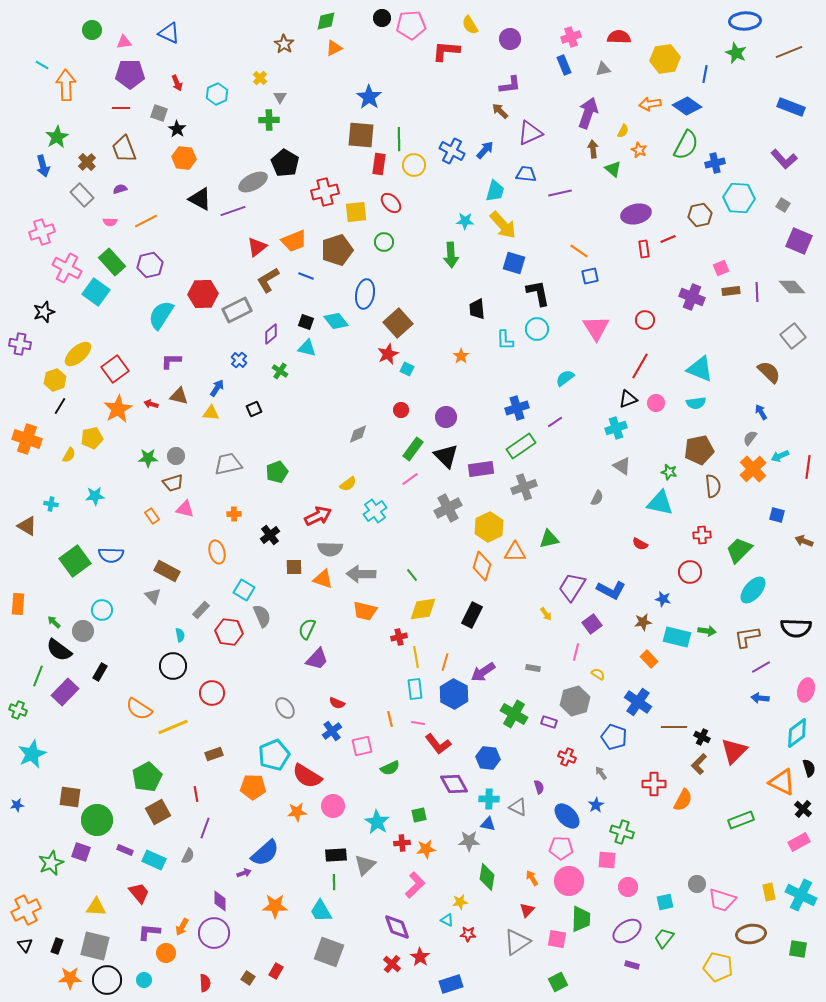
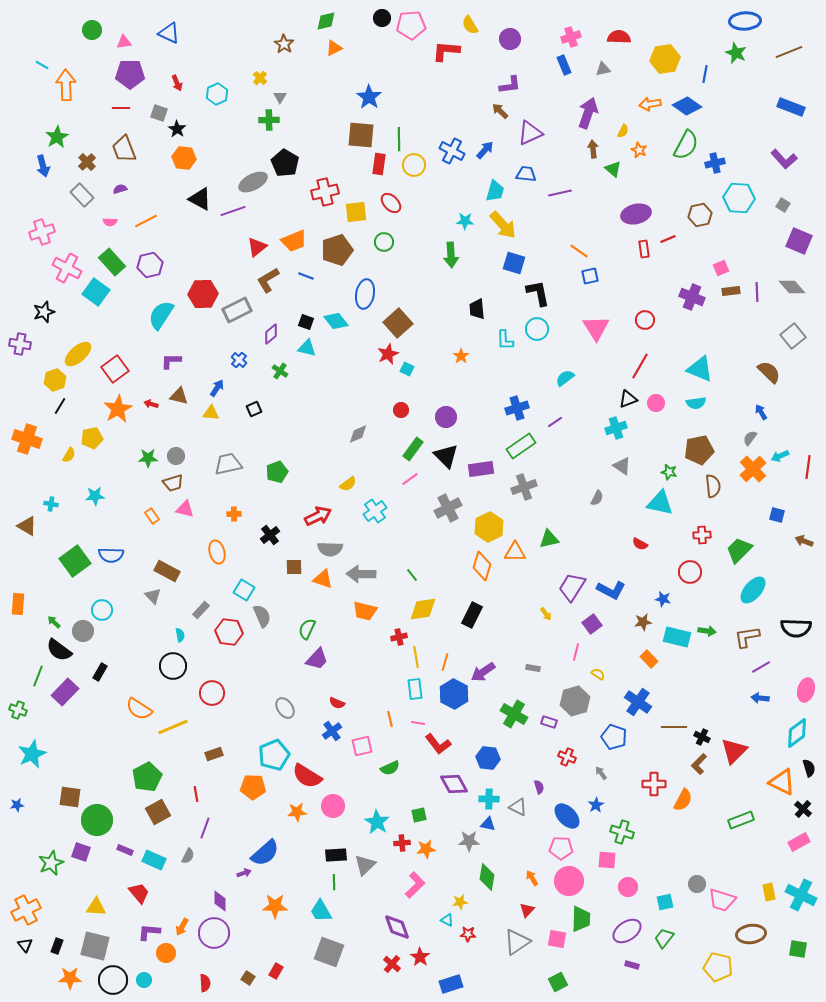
black circle at (107, 980): moved 6 px right
